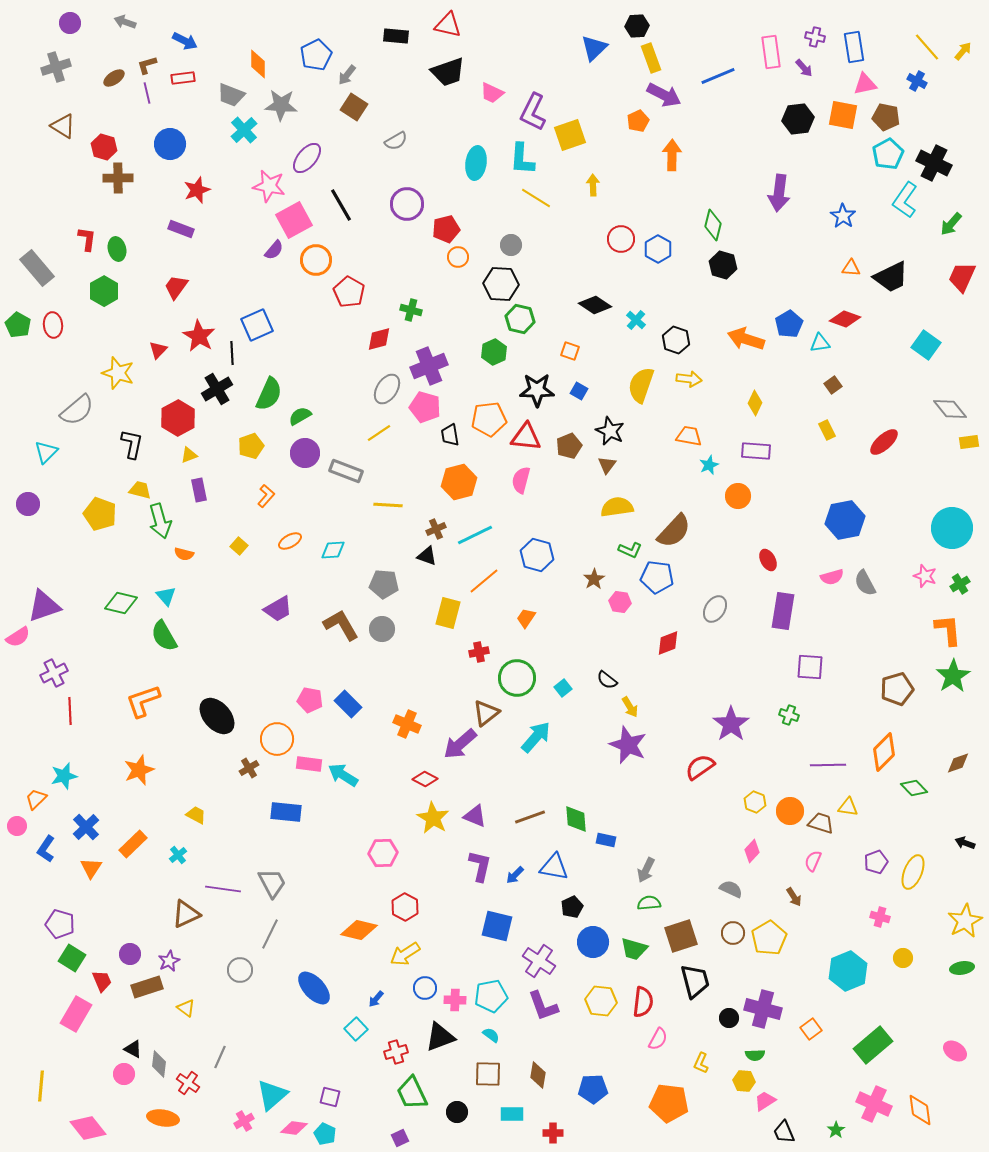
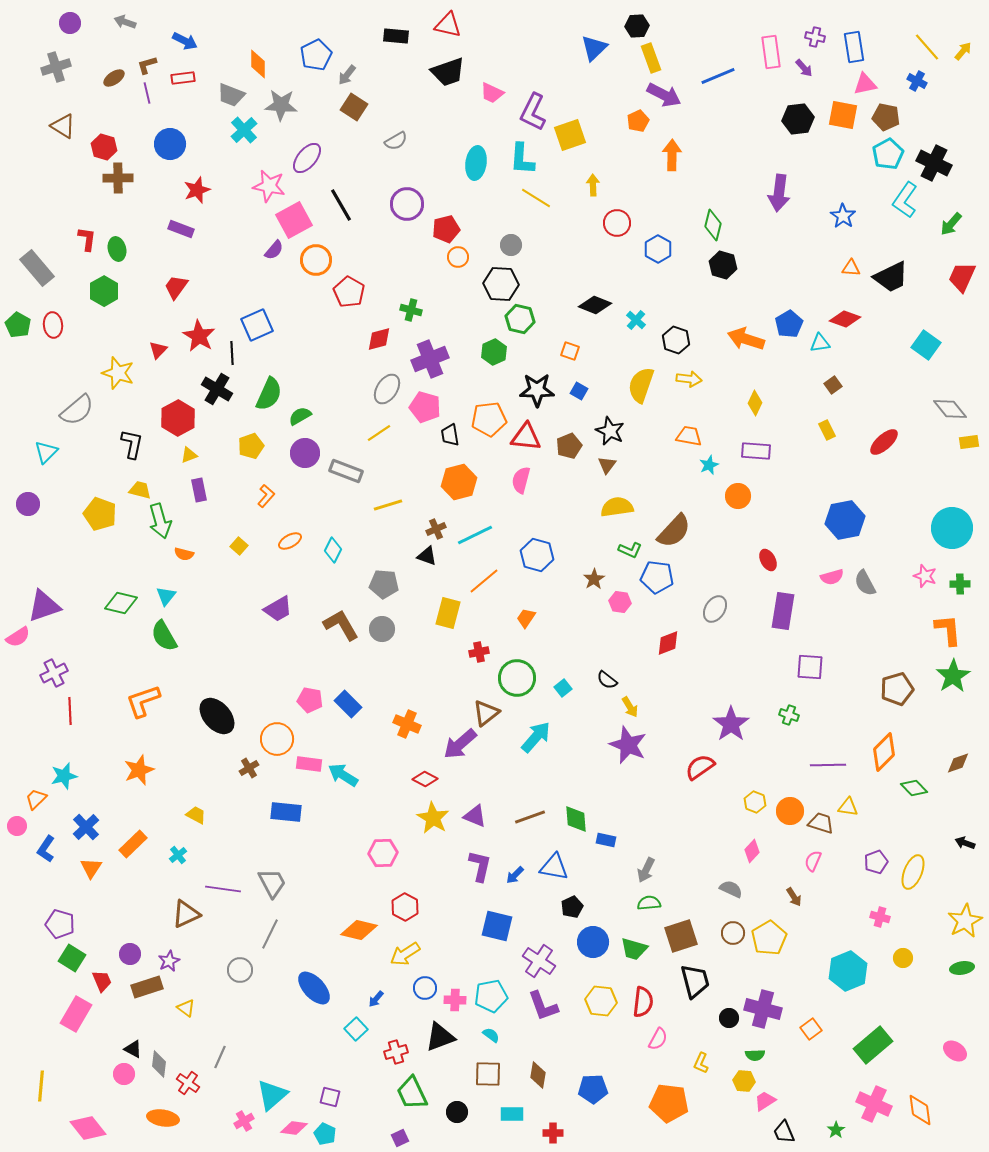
red circle at (621, 239): moved 4 px left, 16 px up
black diamond at (595, 305): rotated 12 degrees counterclockwise
purple cross at (429, 366): moved 1 px right, 7 px up
black cross at (217, 389): rotated 28 degrees counterclockwise
yellow line at (388, 505): rotated 20 degrees counterclockwise
cyan diamond at (333, 550): rotated 60 degrees counterclockwise
green cross at (960, 584): rotated 30 degrees clockwise
cyan triangle at (166, 596): rotated 20 degrees clockwise
